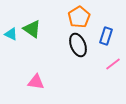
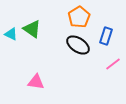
black ellipse: rotated 35 degrees counterclockwise
